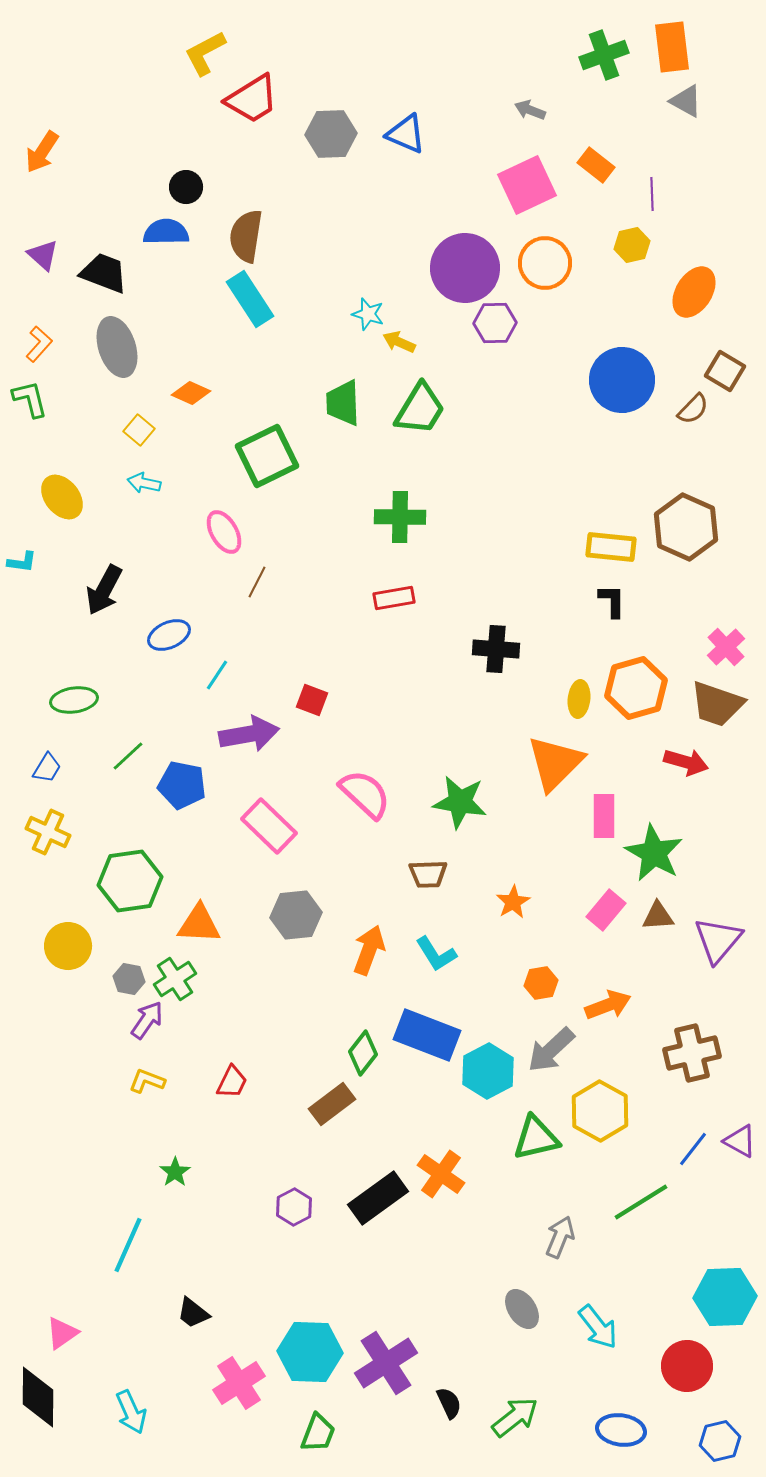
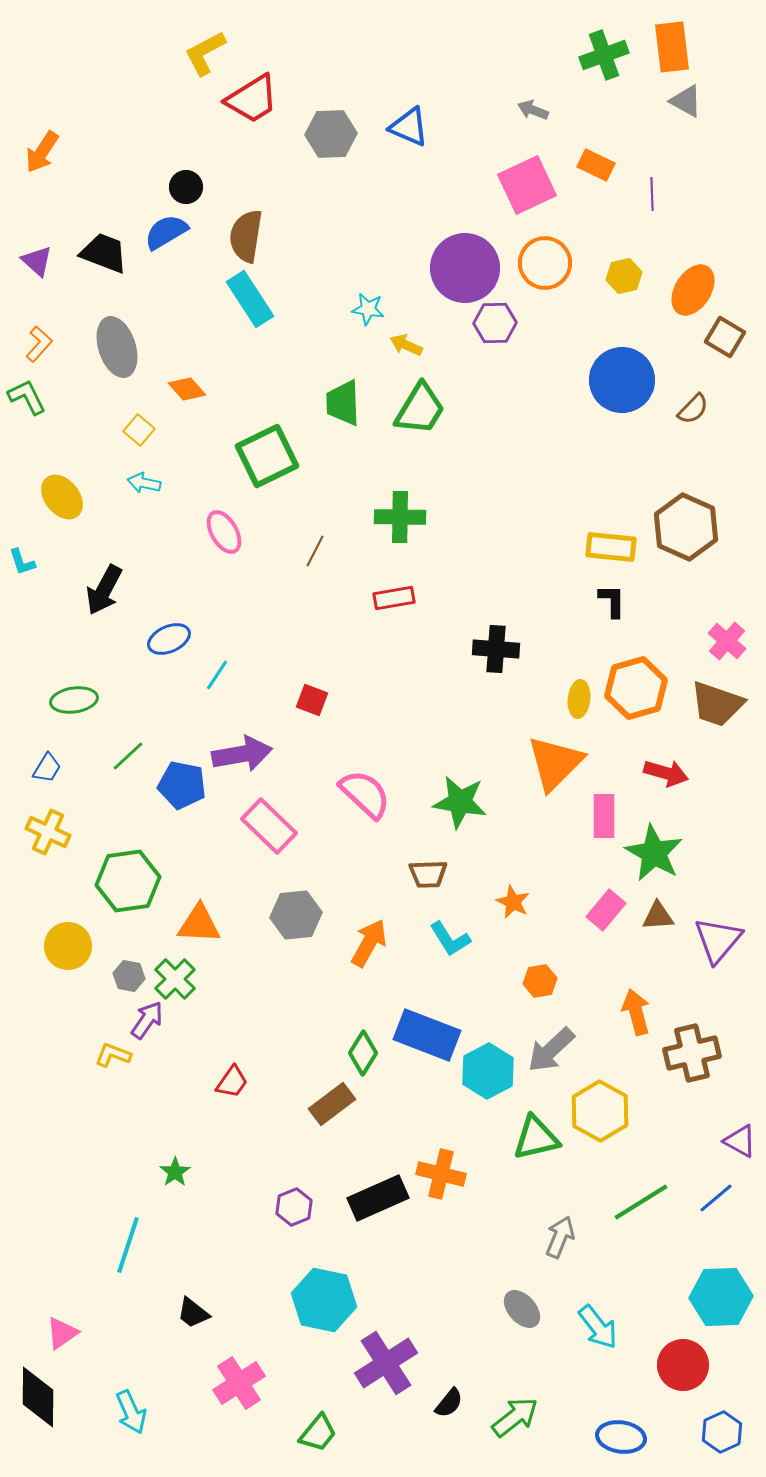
gray arrow at (530, 110): moved 3 px right
blue triangle at (406, 134): moved 3 px right, 7 px up
orange rectangle at (596, 165): rotated 12 degrees counterclockwise
blue semicircle at (166, 232): rotated 30 degrees counterclockwise
yellow hexagon at (632, 245): moved 8 px left, 31 px down
purple triangle at (43, 255): moved 6 px left, 6 px down
black trapezoid at (104, 273): moved 20 px up
orange ellipse at (694, 292): moved 1 px left, 2 px up
cyan star at (368, 314): moved 5 px up; rotated 8 degrees counterclockwise
yellow arrow at (399, 342): moved 7 px right, 3 px down
brown square at (725, 371): moved 34 px up
orange diamond at (191, 393): moved 4 px left, 4 px up; rotated 24 degrees clockwise
green L-shape at (30, 399): moved 3 px left, 2 px up; rotated 12 degrees counterclockwise
cyan L-shape at (22, 562): rotated 64 degrees clockwise
brown line at (257, 582): moved 58 px right, 31 px up
blue ellipse at (169, 635): moved 4 px down
pink cross at (726, 647): moved 1 px right, 6 px up; rotated 6 degrees counterclockwise
purple arrow at (249, 734): moved 7 px left, 20 px down
red arrow at (686, 762): moved 20 px left, 11 px down
green hexagon at (130, 881): moved 2 px left
orange star at (513, 902): rotated 16 degrees counterclockwise
orange arrow at (369, 950): moved 7 px up; rotated 9 degrees clockwise
cyan L-shape at (436, 954): moved 14 px right, 15 px up
gray hexagon at (129, 979): moved 3 px up
green cross at (175, 979): rotated 12 degrees counterclockwise
orange hexagon at (541, 983): moved 1 px left, 2 px up
orange arrow at (608, 1005): moved 28 px right, 7 px down; rotated 84 degrees counterclockwise
green diamond at (363, 1053): rotated 6 degrees counterclockwise
yellow L-shape at (147, 1081): moved 34 px left, 26 px up
red trapezoid at (232, 1082): rotated 9 degrees clockwise
blue line at (693, 1149): moved 23 px right, 49 px down; rotated 12 degrees clockwise
orange cross at (441, 1174): rotated 21 degrees counterclockwise
black rectangle at (378, 1198): rotated 12 degrees clockwise
purple hexagon at (294, 1207): rotated 6 degrees clockwise
cyan line at (128, 1245): rotated 6 degrees counterclockwise
cyan hexagon at (725, 1297): moved 4 px left
gray ellipse at (522, 1309): rotated 9 degrees counterclockwise
cyan hexagon at (310, 1352): moved 14 px right, 52 px up; rotated 10 degrees clockwise
red circle at (687, 1366): moved 4 px left, 1 px up
black semicircle at (449, 1403): rotated 64 degrees clockwise
blue ellipse at (621, 1430): moved 7 px down
green trapezoid at (318, 1433): rotated 18 degrees clockwise
blue hexagon at (720, 1441): moved 2 px right, 9 px up; rotated 12 degrees counterclockwise
